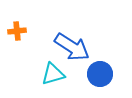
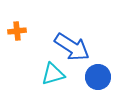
blue circle: moved 2 px left, 3 px down
